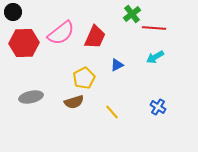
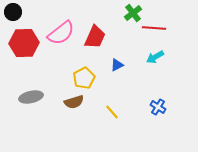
green cross: moved 1 px right, 1 px up
